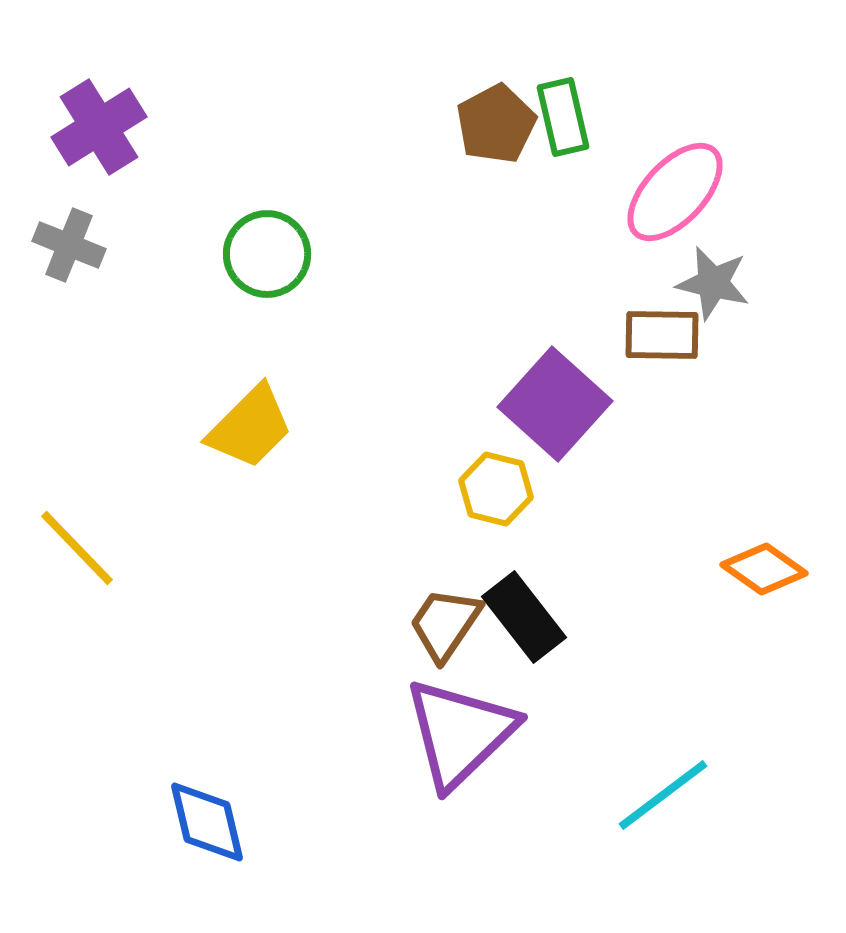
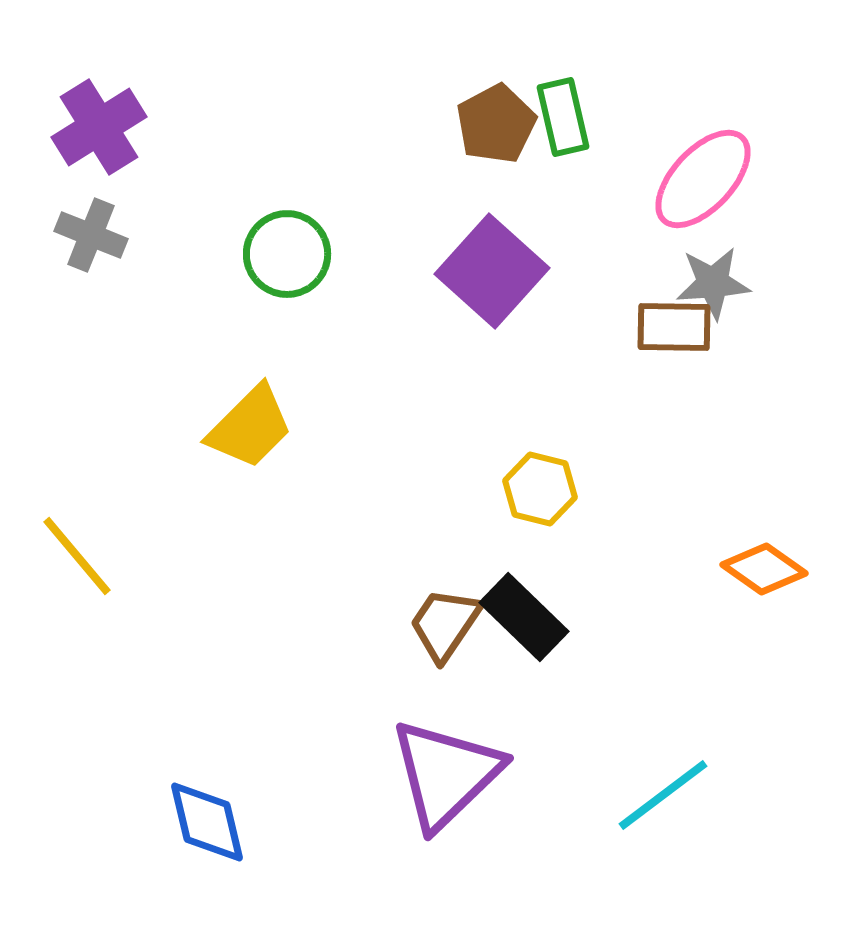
pink ellipse: moved 28 px right, 13 px up
gray cross: moved 22 px right, 10 px up
green circle: moved 20 px right
gray star: rotated 18 degrees counterclockwise
brown rectangle: moved 12 px right, 8 px up
purple square: moved 63 px left, 133 px up
yellow hexagon: moved 44 px right
yellow line: moved 8 px down; rotated 4 degrees clockwise
black rectangle: rotated 8 degrees counterclockwise
purple triangle: moved 14 px left, 41 px down
